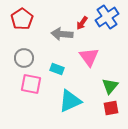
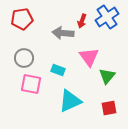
red pentagon: rotated 25 degrees clockwise
red arrow: moved 2 px up; rotated 16 degrees counterclockwise
gray arrow: moved 1 px right, 1 px up
cyan rectangle: moved 1 px right, 1 px down
green triangle: moved 3 px left, 10 px up
red square: moved 2 px left
